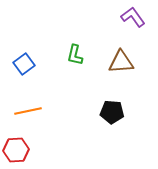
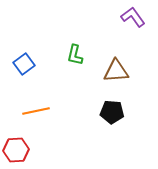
brown triangle: moved 5 px left, 9 px down
orange line: moved 8 px right
